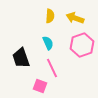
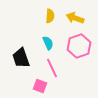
pink hexagon: moved 3 px left, 1 px down
